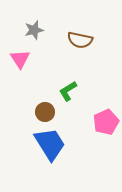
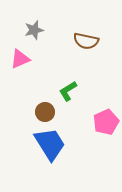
brown semicircle: moved 6 px right, 1 px down
pink triangle: rotated 40 degrees clockwise
